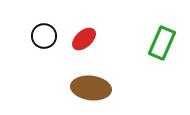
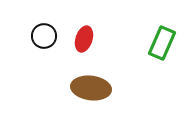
red ellipse: rotated 30 degrees counterclockwise
